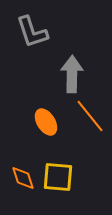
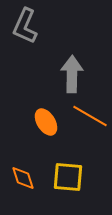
gray L-shape: moved 7 px left, 6 px up; rotated 42 degrees clockwise
orange line: rotated 21 degrees counterclockwise
yellow square: moved 10 px right
